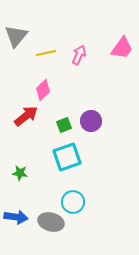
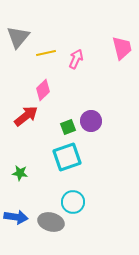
gray triangle: moved 2 px right, 1 px down
pink trapezoid: rotated 50 degrees counterclockwise
pink arrow: moved 3 px left, 4 px down
green square: moved 4 px right, 2 px down
